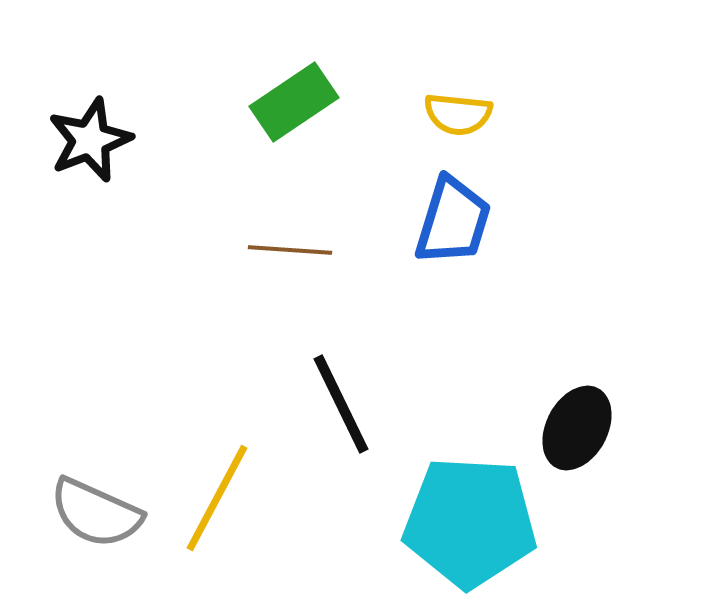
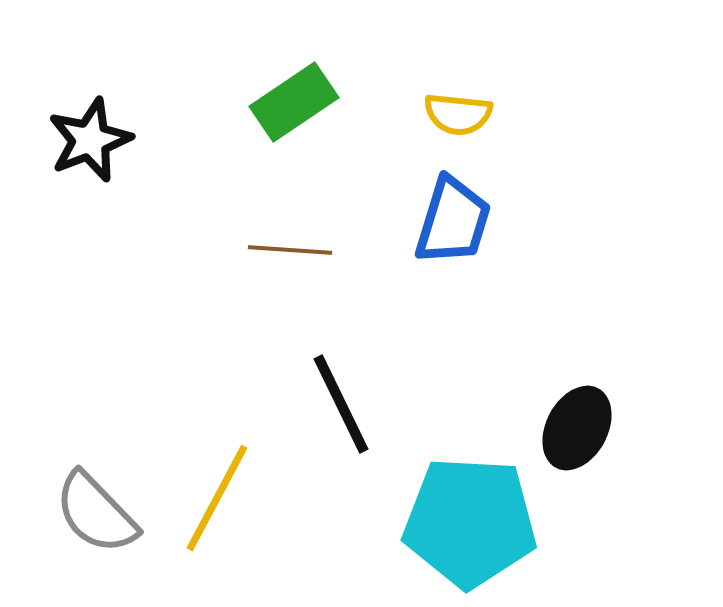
gray semicircle: rotated 22 degrees clockwise
